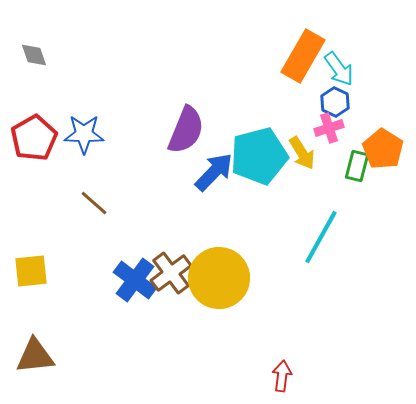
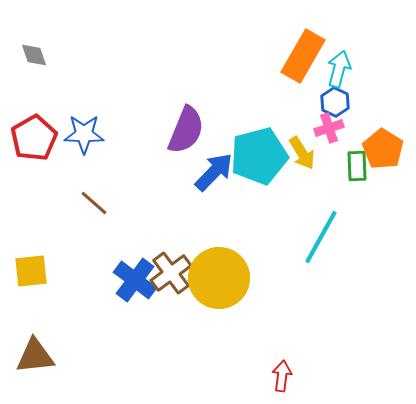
cyan arrow: rotated 129 degrees counterclockwise
green rectangle: rotated 16 degrees counterclockwise
